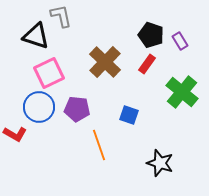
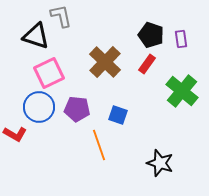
purple rectangle: moved 1 px right, 2 px up; rotated 24 degrees clockwise
green cross: moved 1 px up
blue square: moved 11 px left
